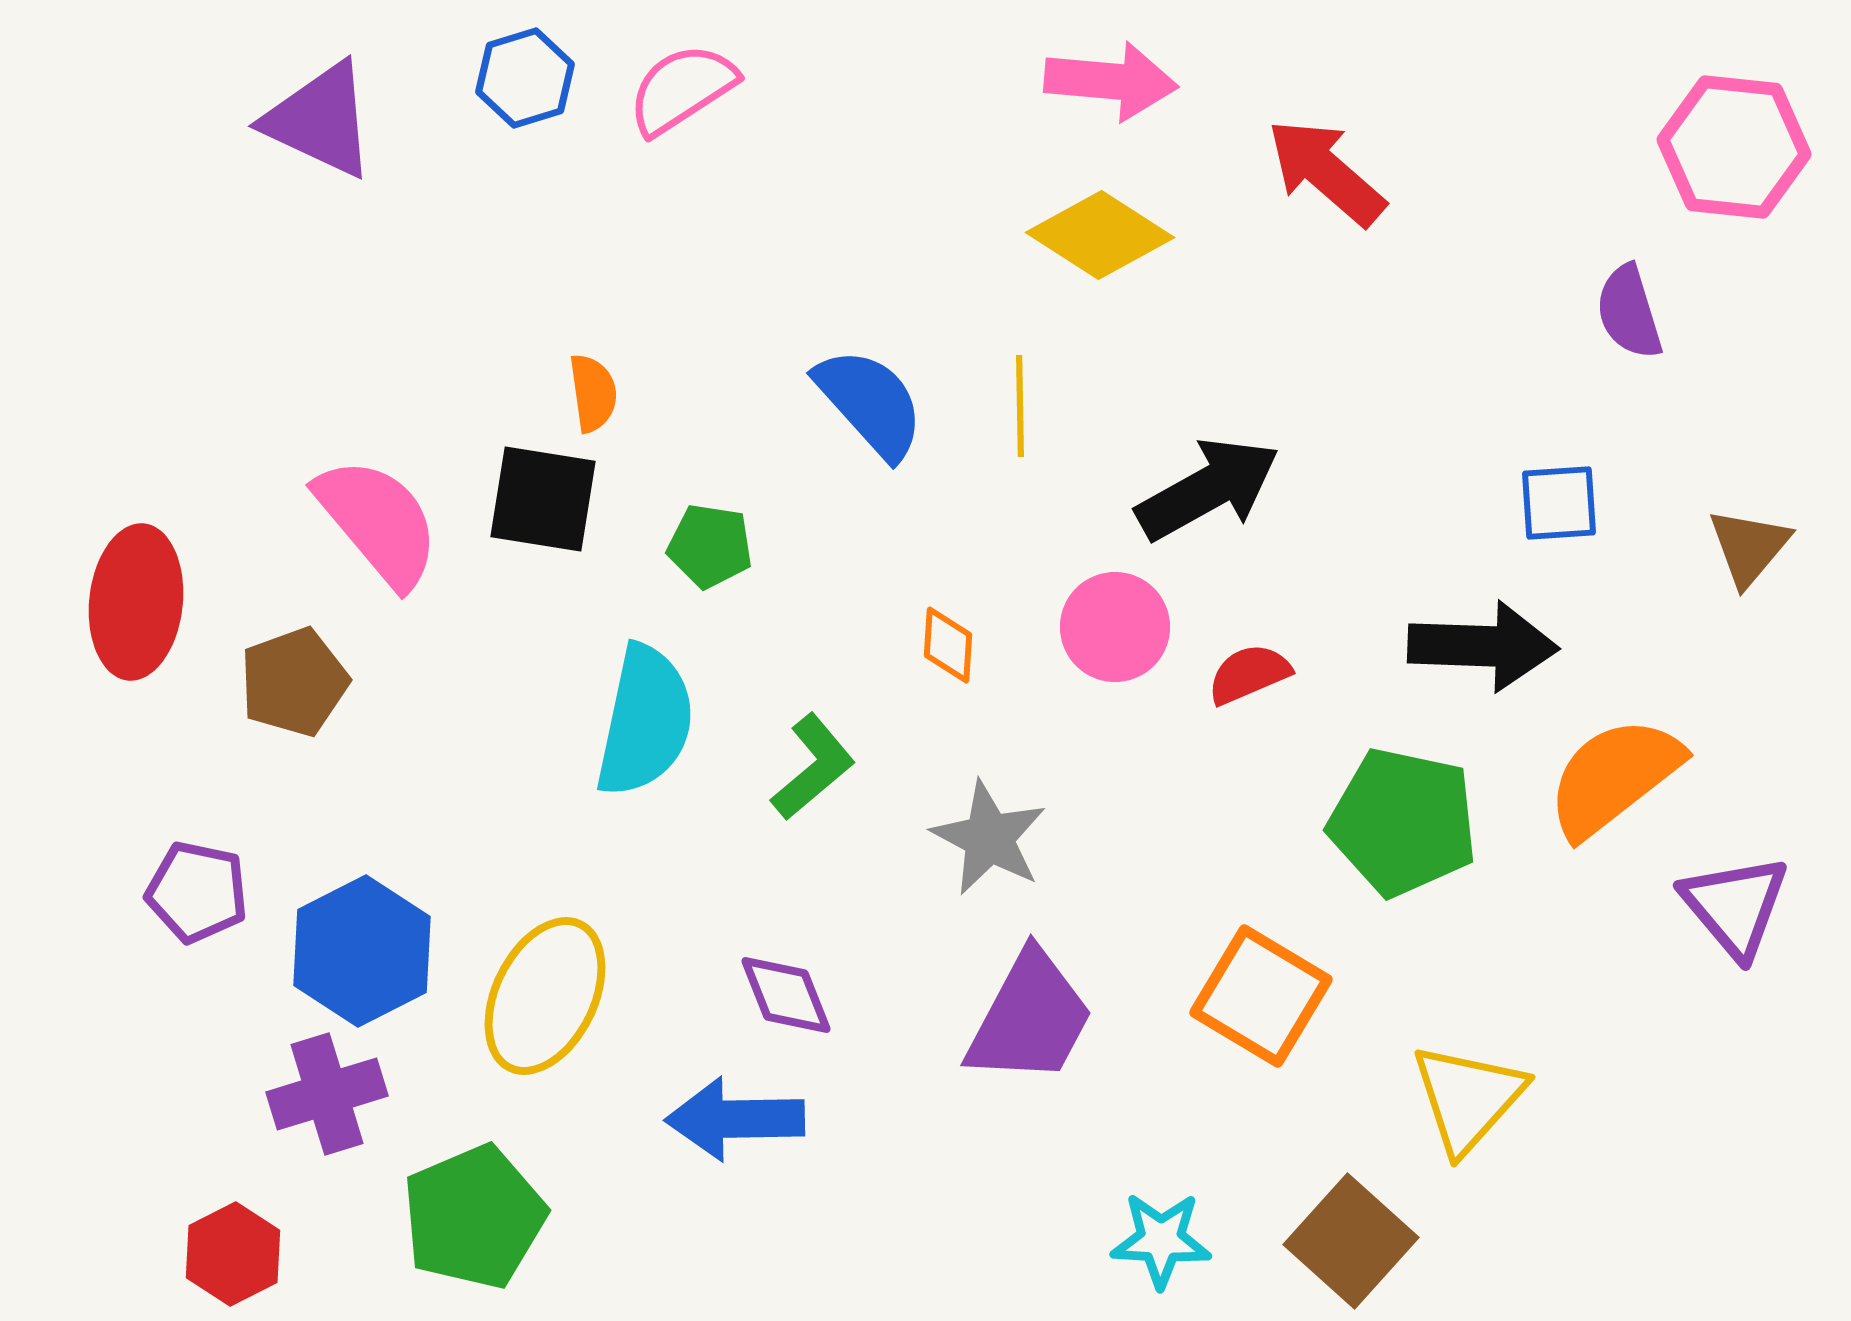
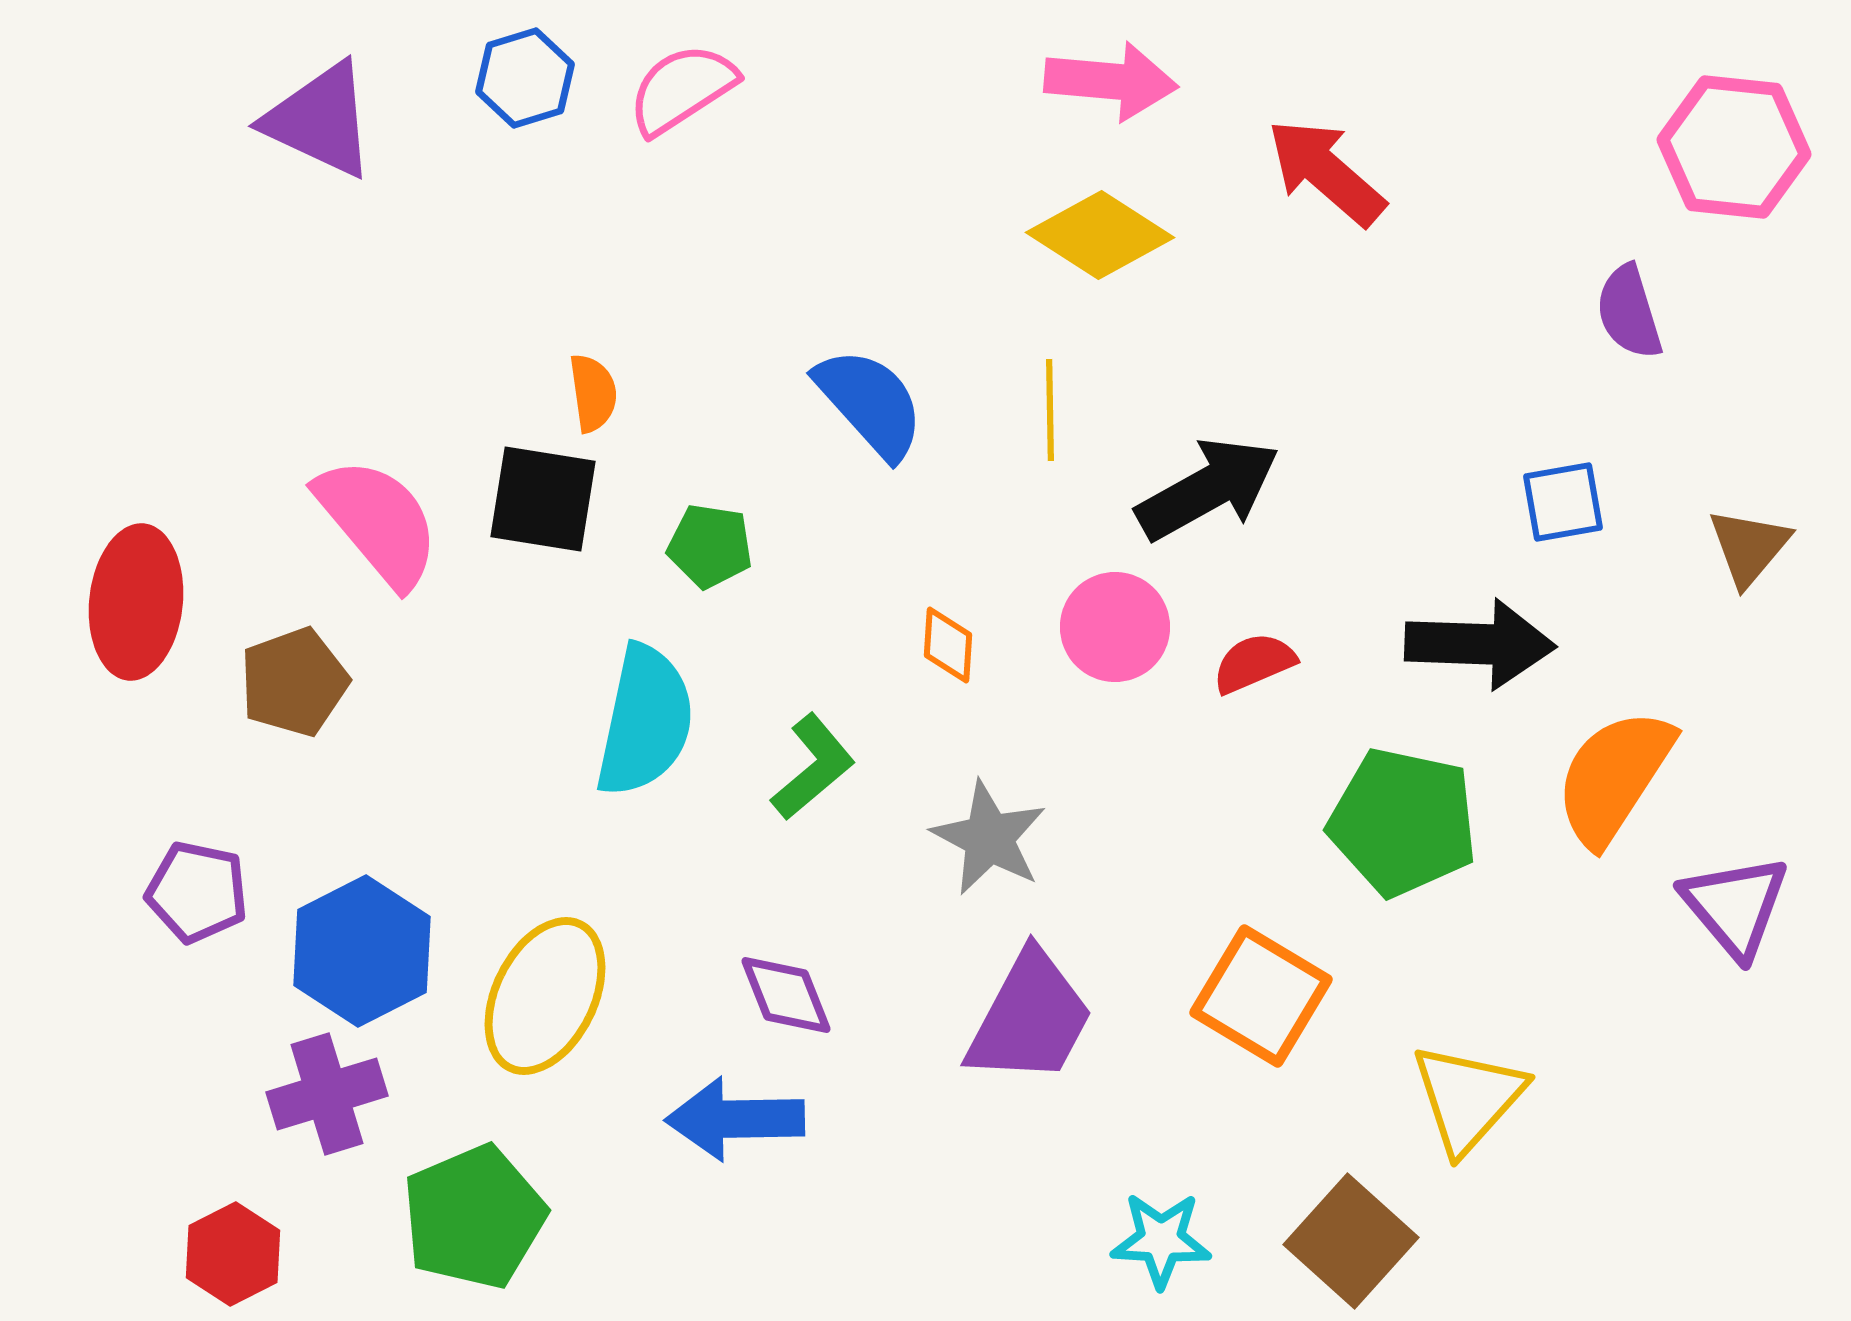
yellow line at (1020, 406): moved 30 px right, 4 px down
blue square at (1559, 503): moved 4 px right, 1 px up; rotated 6 degrees counterclockwise
black arrow at (1483, 646): moved 3 px left, 2 px up
red semicircle at (1249, 674): moved 5 px right, 11 px up
orange semicircle at (1614, 777): rotated 19 degrees counterclockwise
